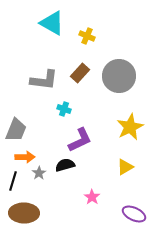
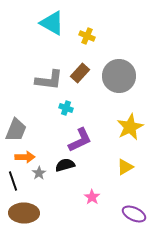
gray L-shape: moved 5 px right
cyan cross: moved 2 px right, 1 px up
black line: rotated 36 degrees counterclockwise
